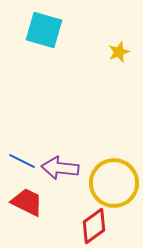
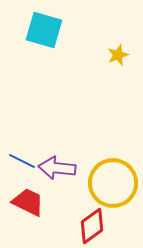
yellow star: moved 1 px left, 3 px down
purple arrow: moved 3 px left
yellow circle: moved 1 px left
red trapezoid: moved 1 px right
red diamond: moved 2 px left
